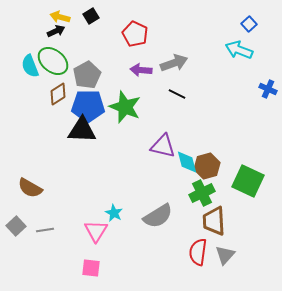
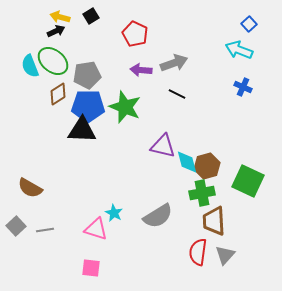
gray pentagon: rotated 20 degrees clockwise
blue cross: moved 25 px left, 2 px up
green cross: rotated 15 degrees clockwise
pink triangle: moved 2 px up; rotated 45 degrees counterclockwise
